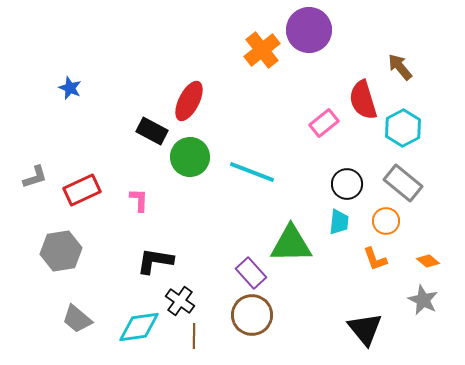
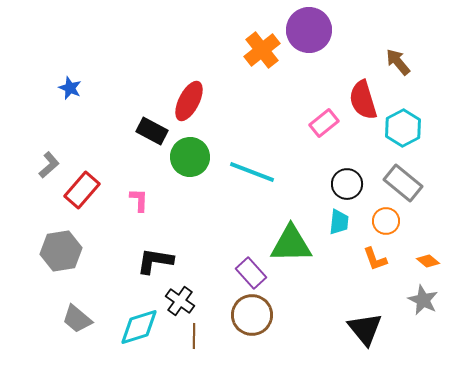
brown arrow: moved 2 px left, 5 px up
gray L-shape: moved 14 px right, 12 px up; rotated 24 degrees counterclockwise
red rectangle: rotated 24 degrees counterclockwise
cyan diamond: rotated 9 degrees counterclockwise
